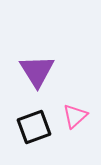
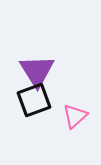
black square: moved 27 px up
